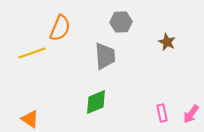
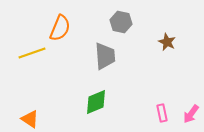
gray hexagon: rotated 15 degrees clockwise
